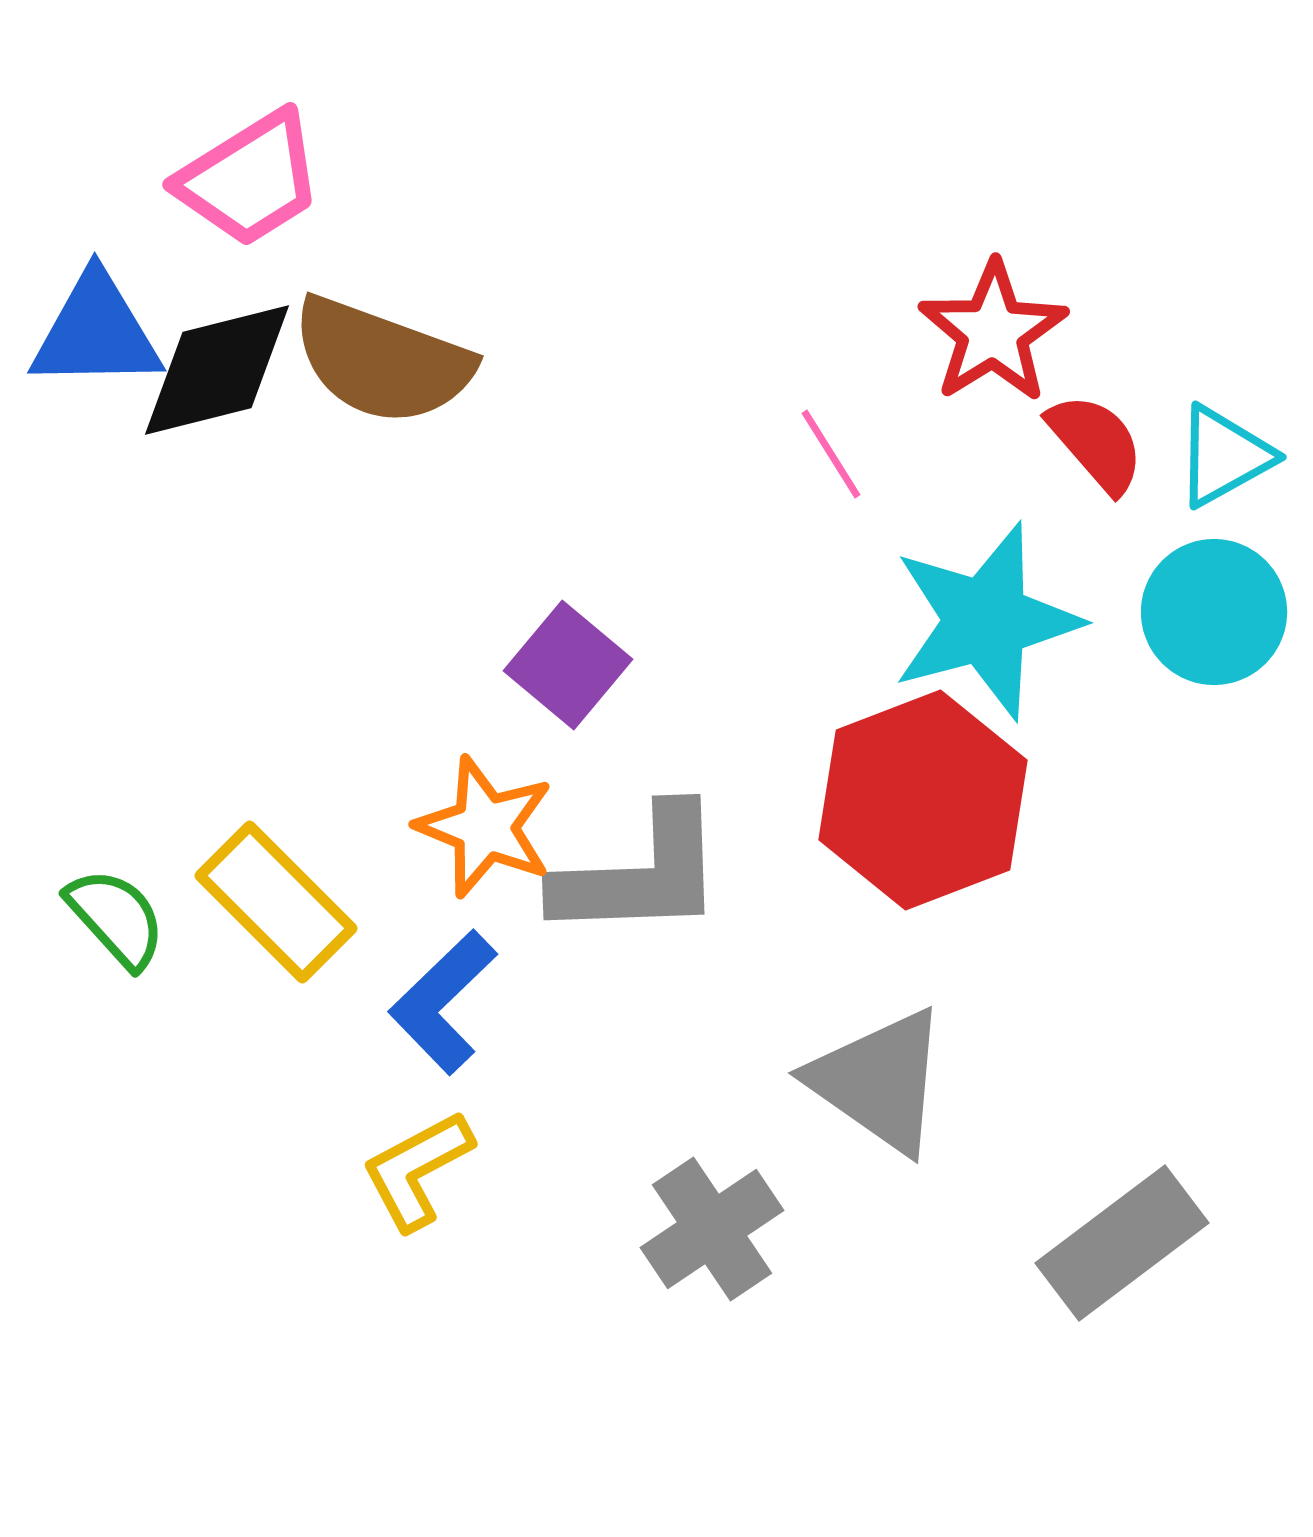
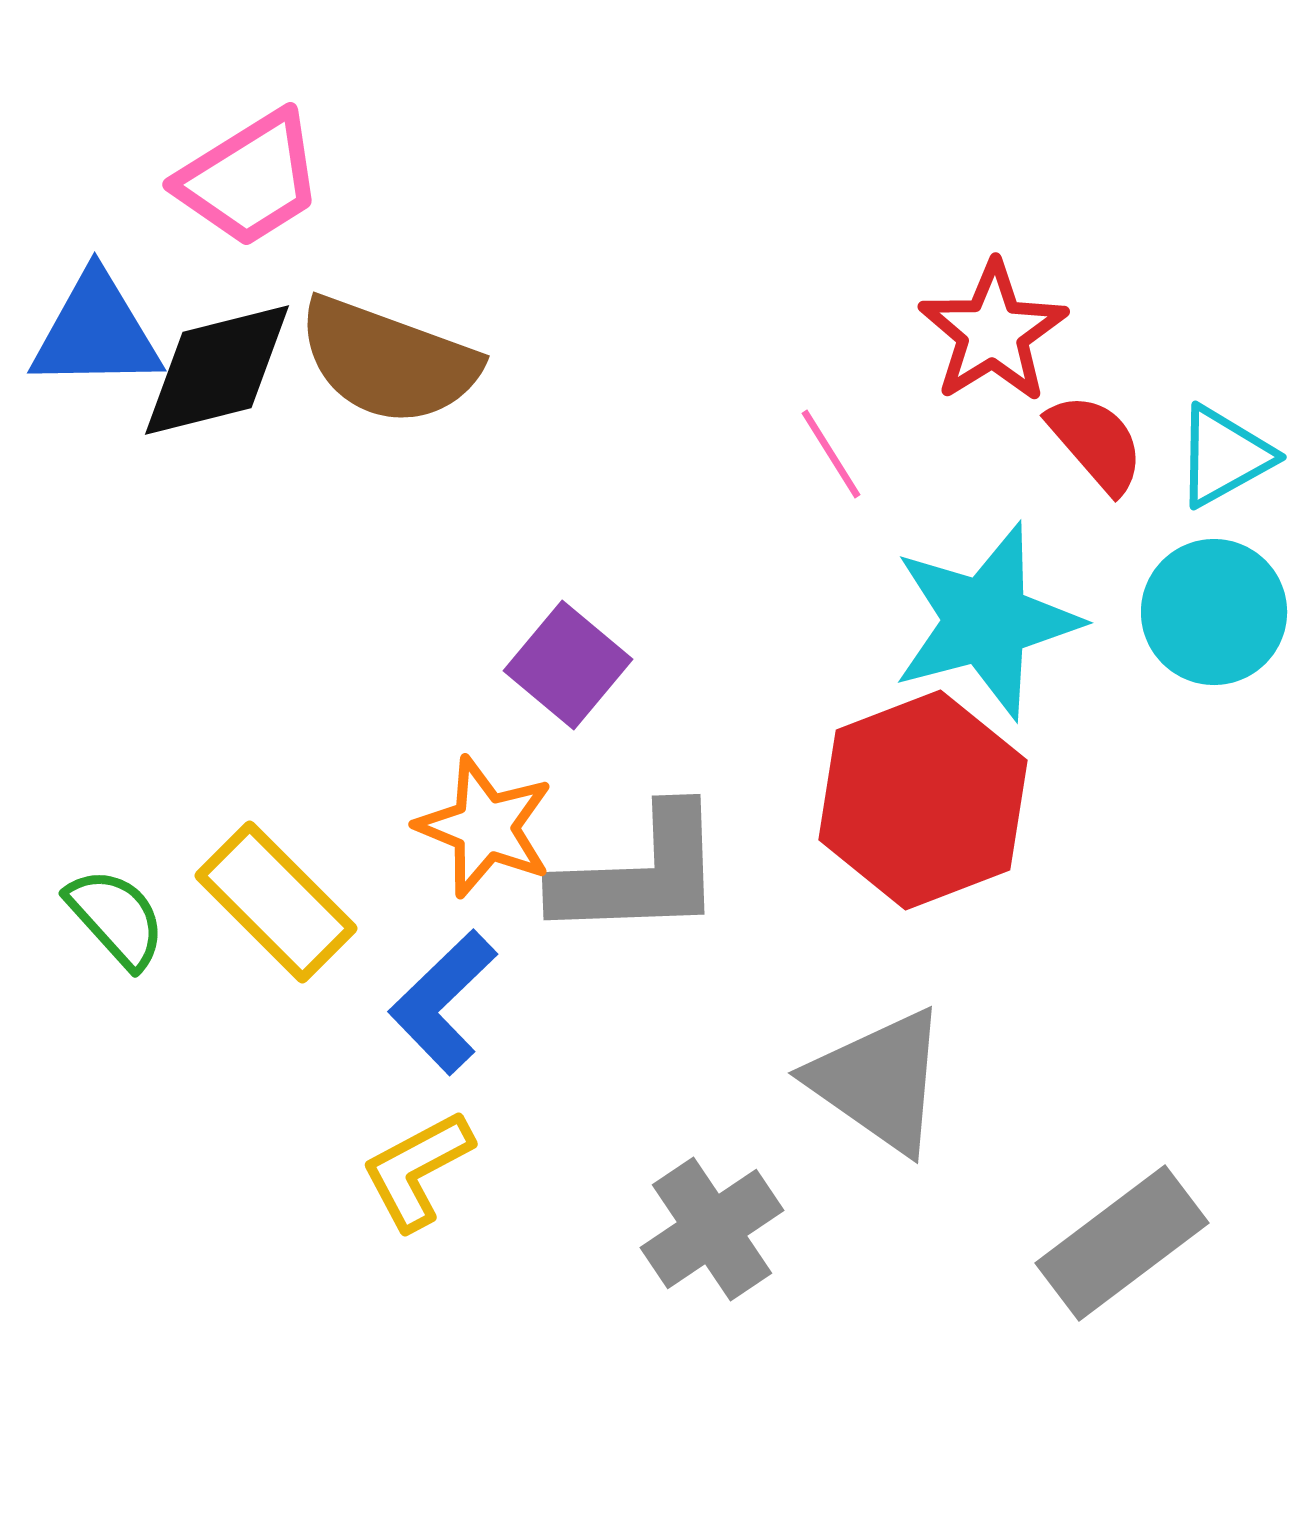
brown semicircle: moved 6 px right
